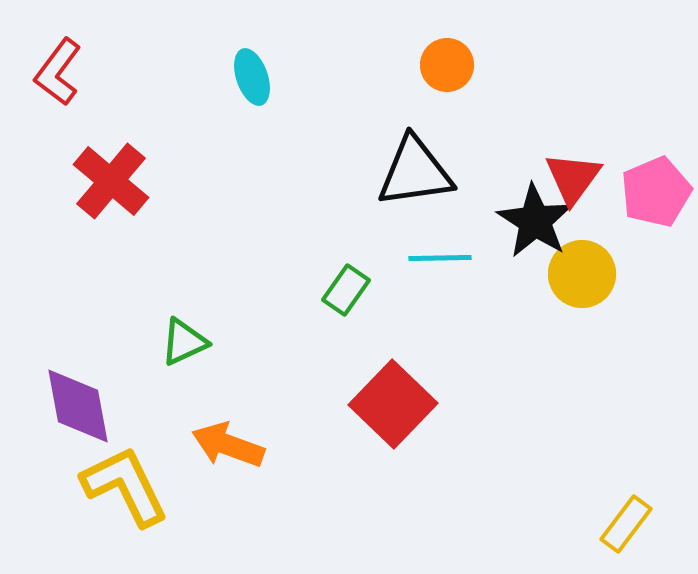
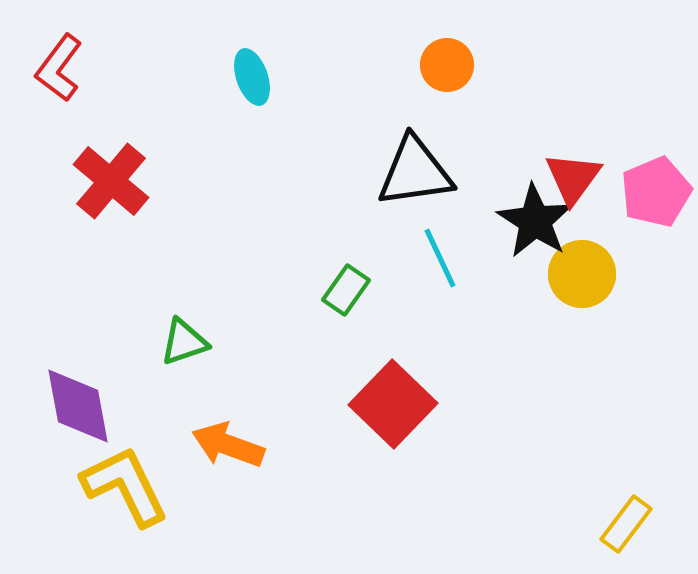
red L-shape: moved 1 px right, 4 px up
cyan line: rotated 66 degrees clockwise
green triangle: rotated 6 degrees clockwise
